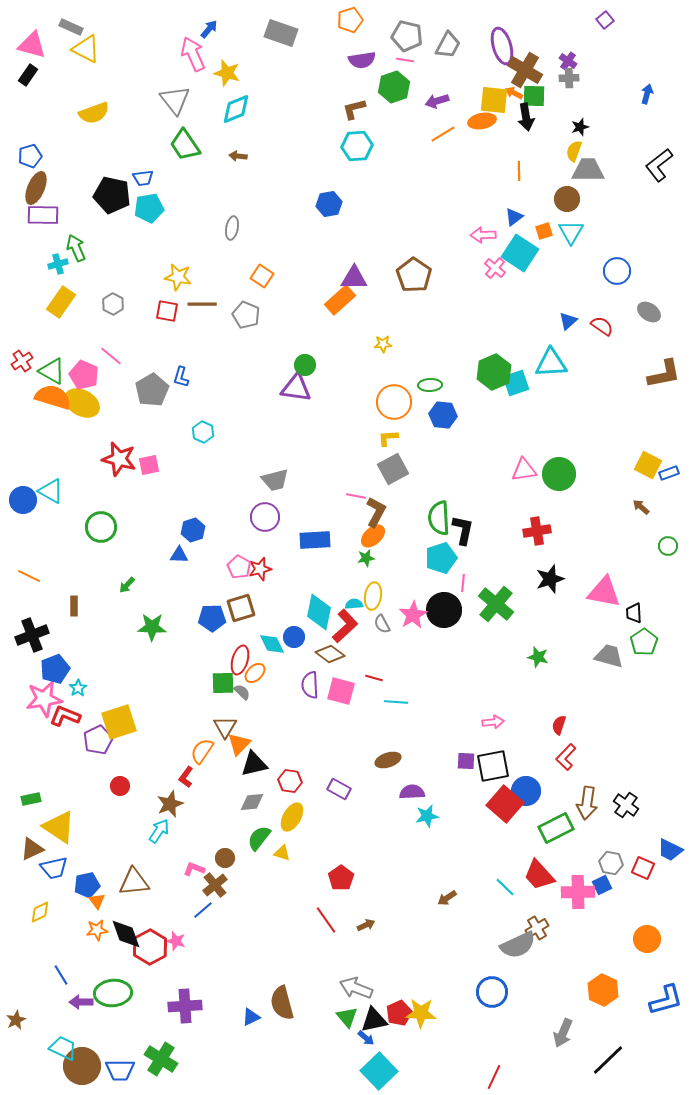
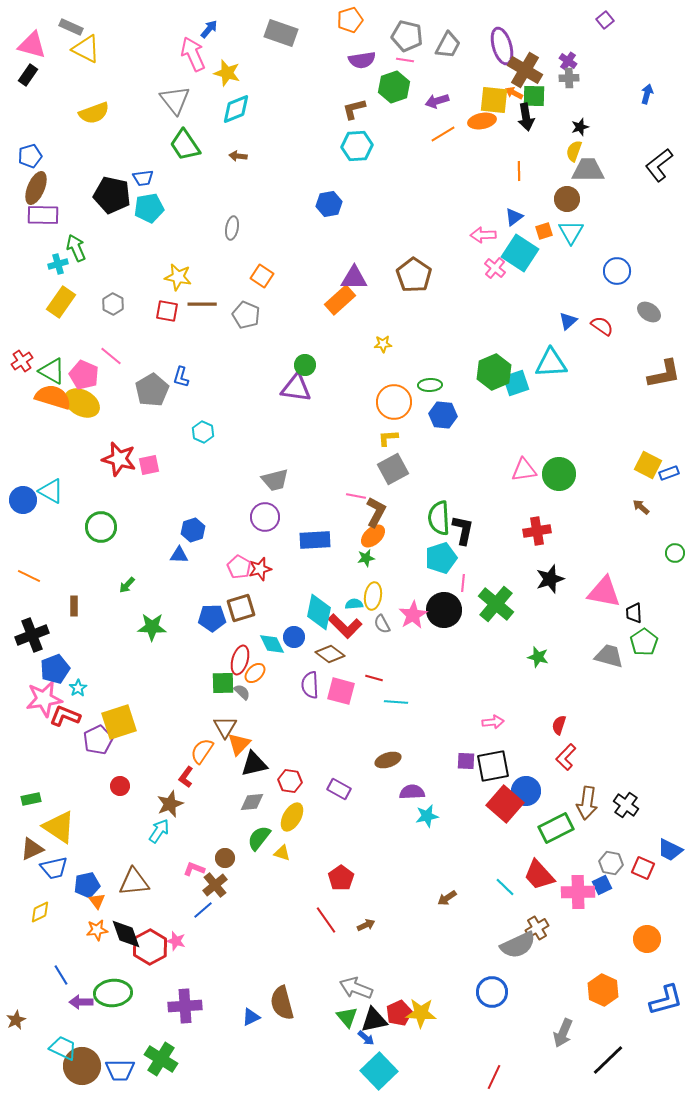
green circle at (668, 546): moved 7 px right, 7 px down
red L-shape at (345, 626): rotated 88 degrees clockwise
